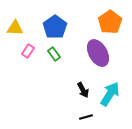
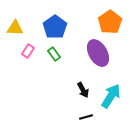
cyan arrow: moved 1 px right, 2 px down
